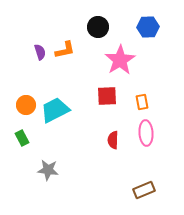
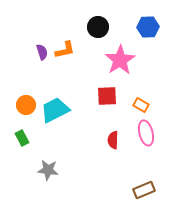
purple semicircle: moved 2 px right
orange rectangle: moved 1 px left, 3 px down; rotated 49 degrees counterclockwise
pink ellipse: rotated 10 degrees counterclockwise
